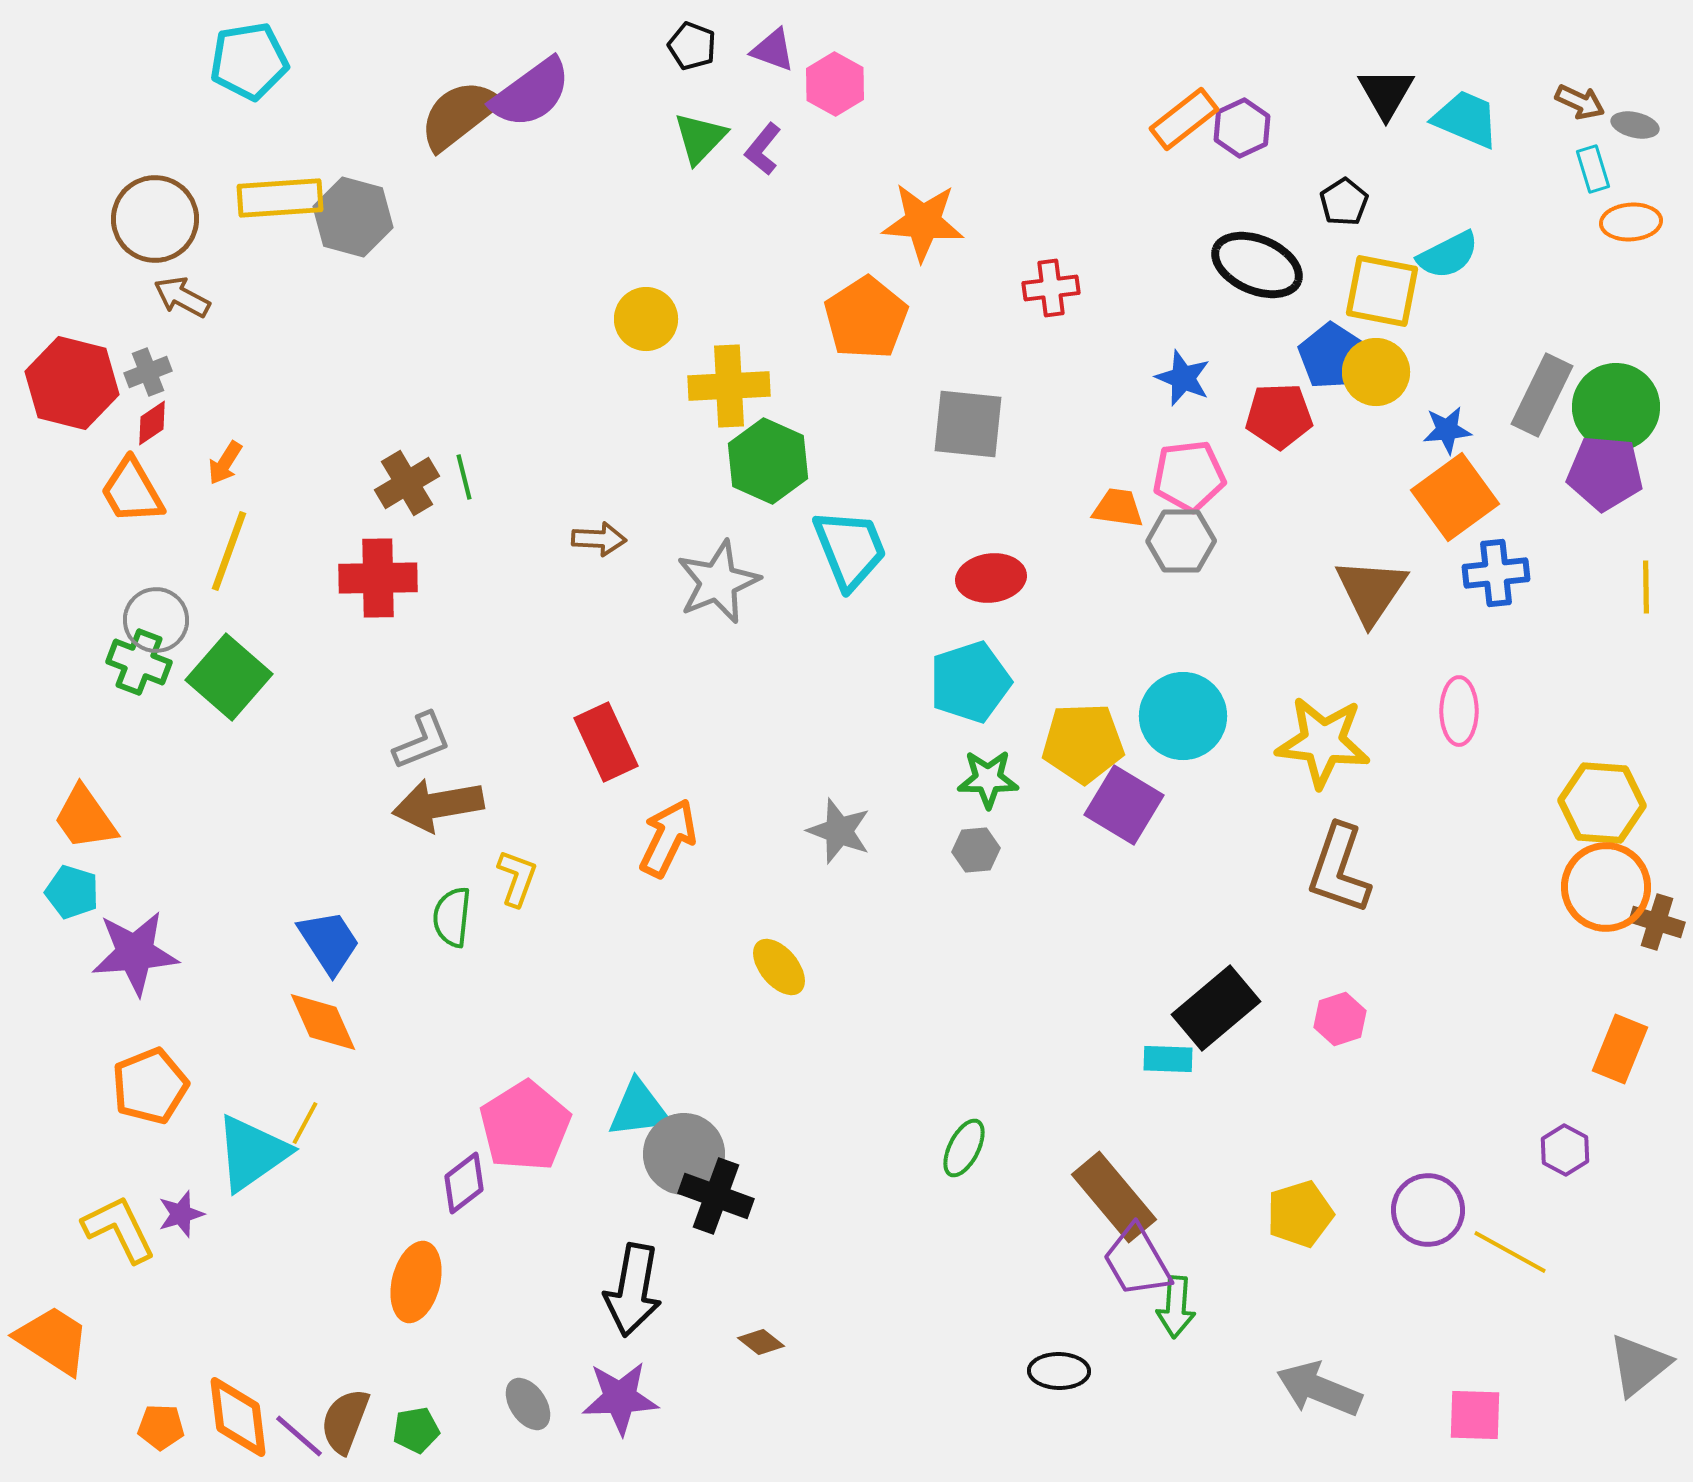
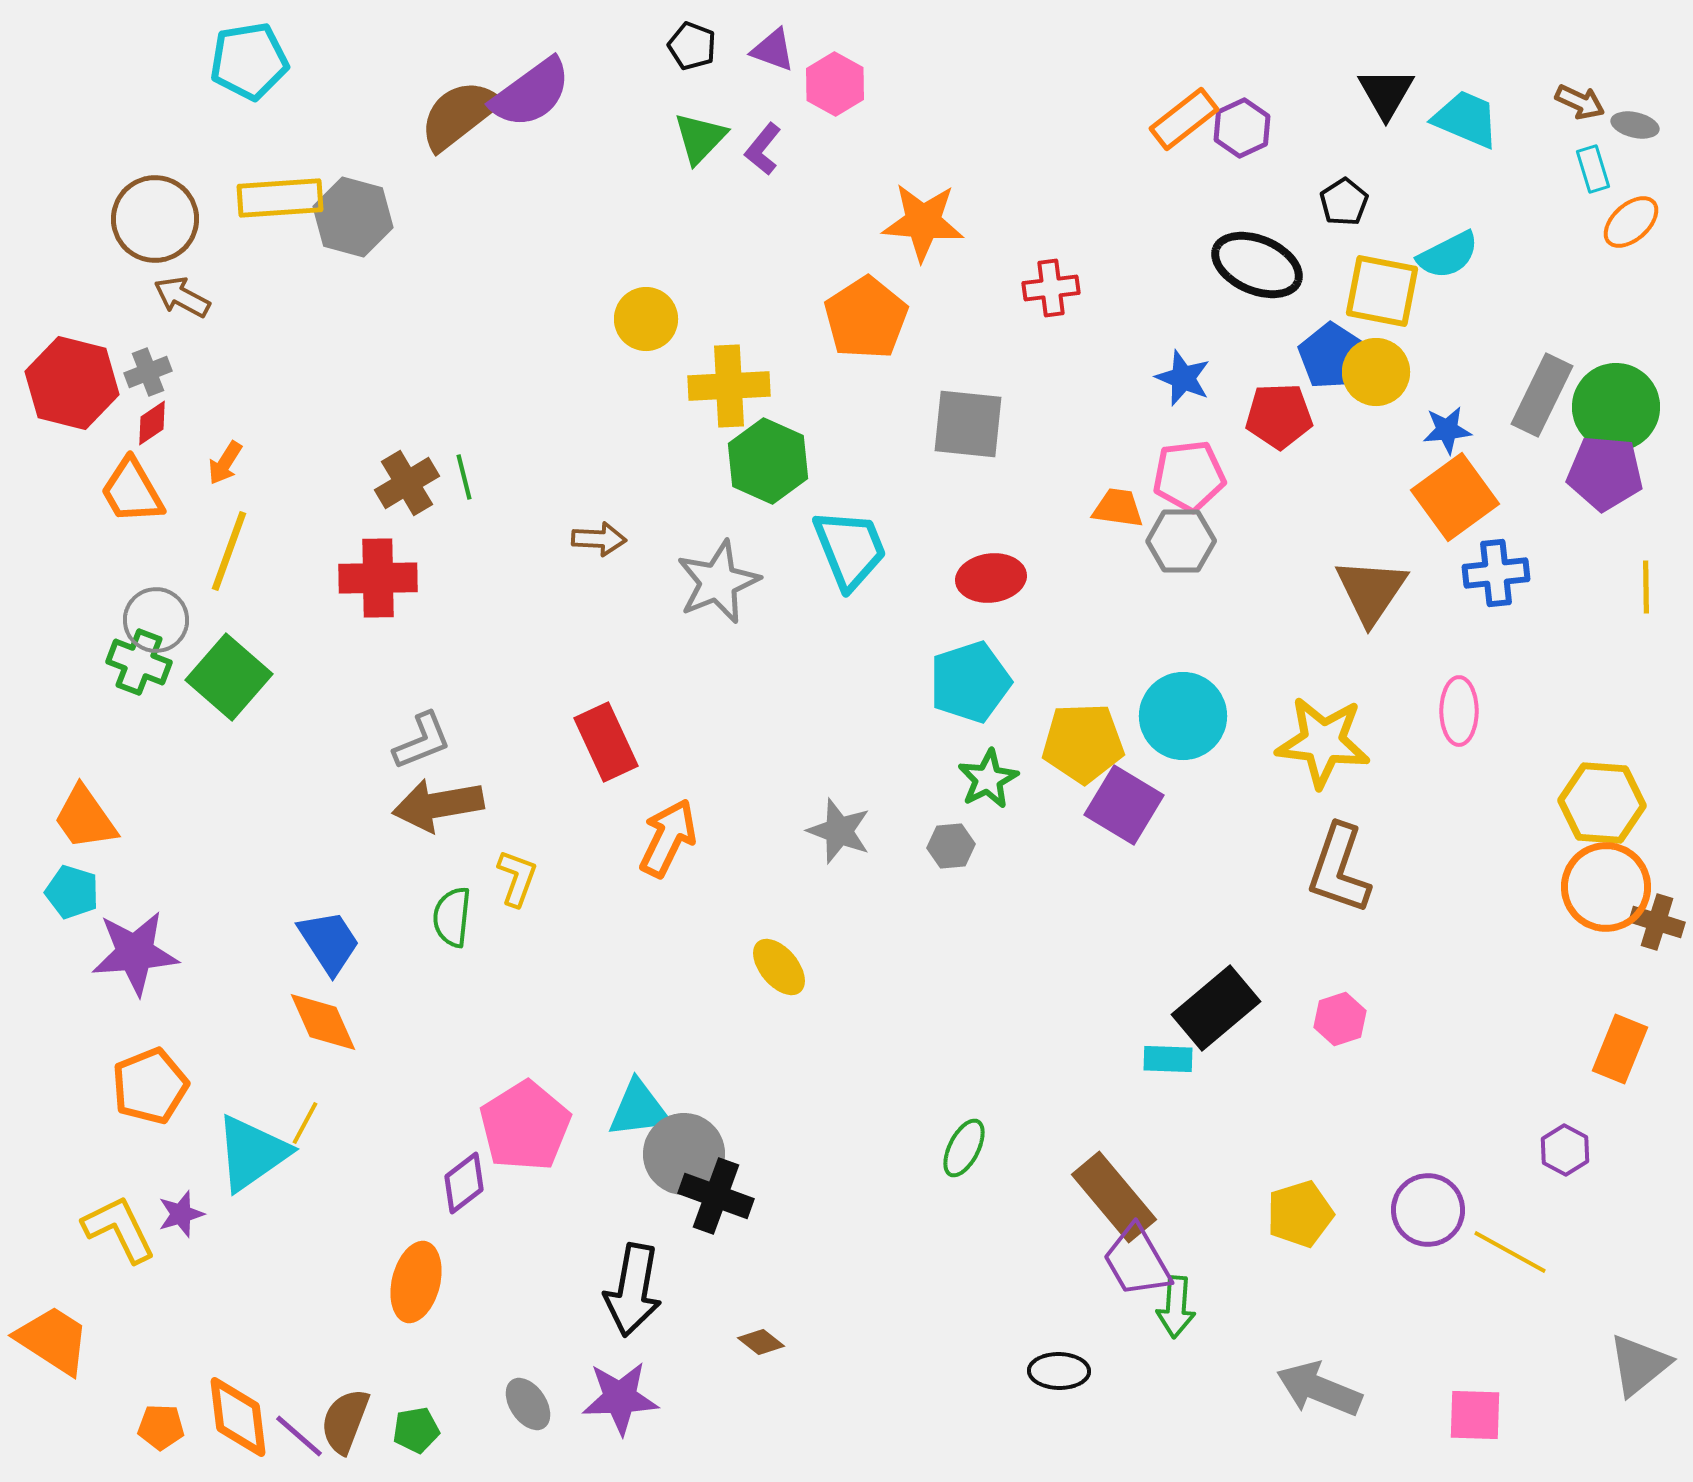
orange ellipse at (1631, 222): rotated 38 degrees counterclockwise
green star at (988, 779): rotated 28 degrees counterclockwise
gray hexagon at (976, 850): moved 25 px left, 4 px up
